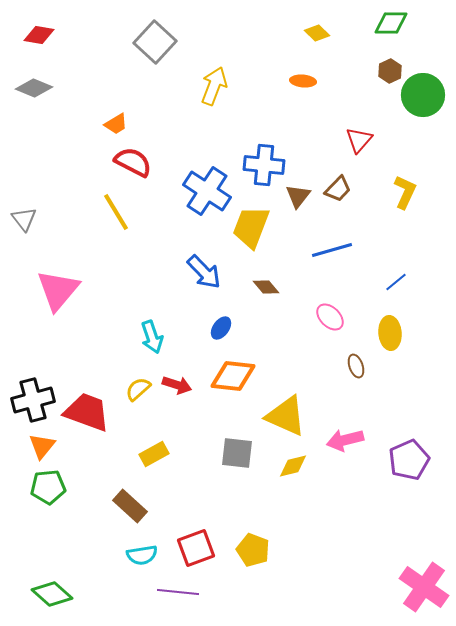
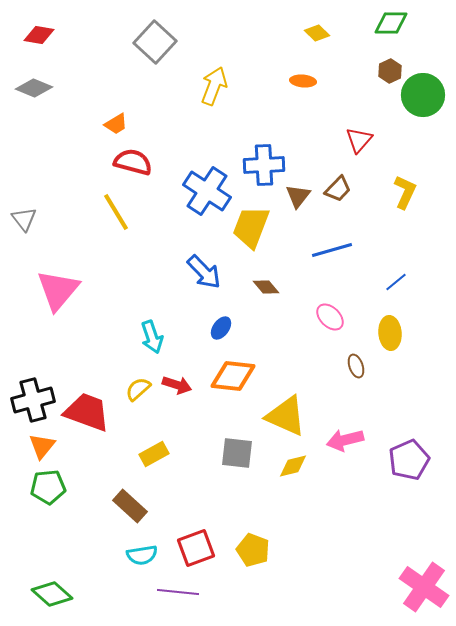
red semicircle at (133, 162): rotated 12 degrees counterclockwise
blue cross at (264, 165): rotated 9 degrees counterclockwise
